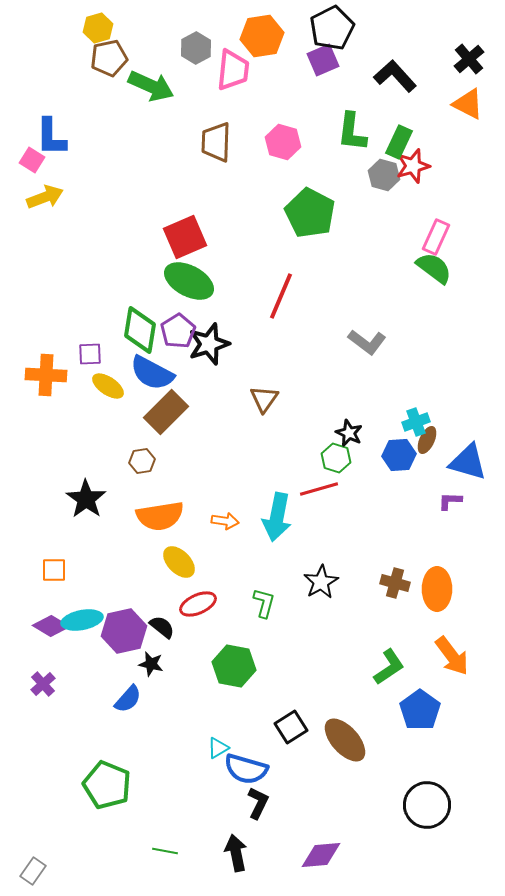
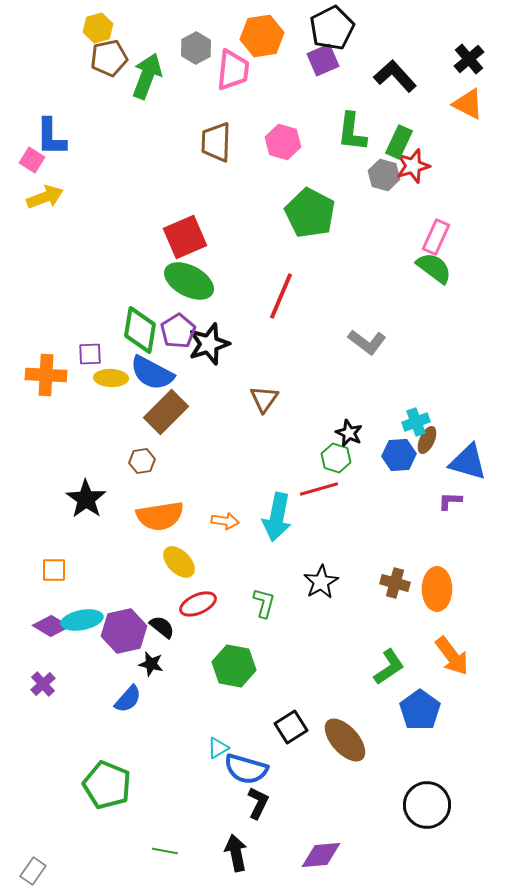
green arrow at (151, 86): moved 4 px left, 10 px up; rotated 93 degrees counterclockwise
yellow ellipse at (108, 386): moved 3 px right, 8 px up; rotated 32 degrees counterclockwise
